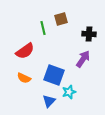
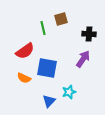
blue square: moved 7 px left, 7 px up; rotated 10 degrees counterclockwise
